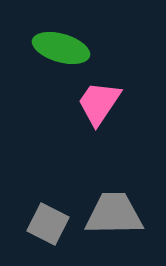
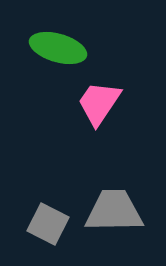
green ellipse: moved 3 px left
gray trapezoid: moved 3 px up
